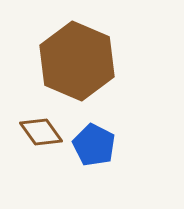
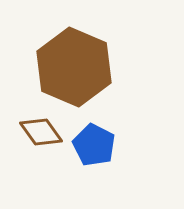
brown hexagon: moved 3 px left, 6 px down
